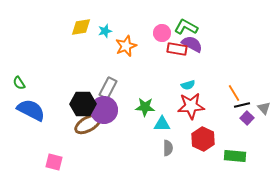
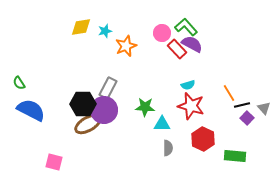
green L-shape: rotated 20 degrees clockwise
red rectangle: rotated 36 degrees clockwise
orange line: moved 5 px left
red star: rotated 20 degrees clockwise
